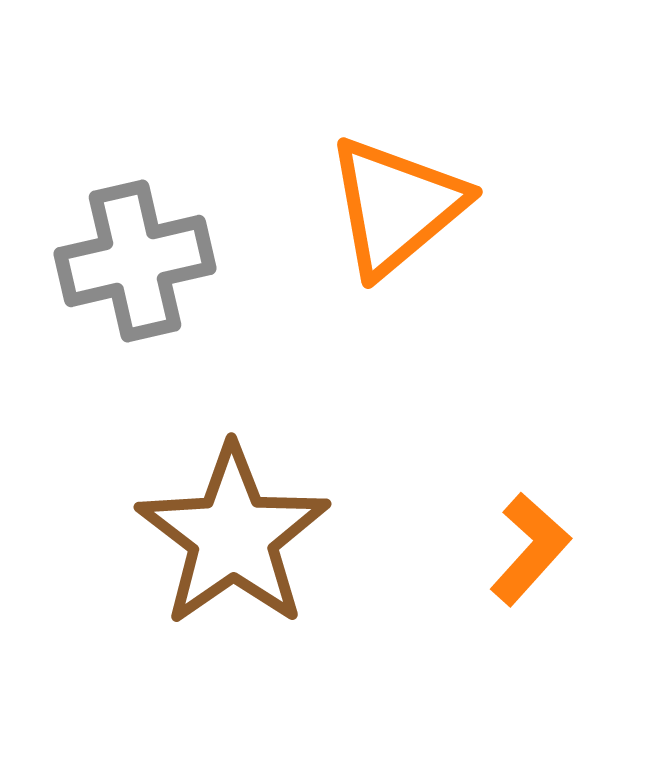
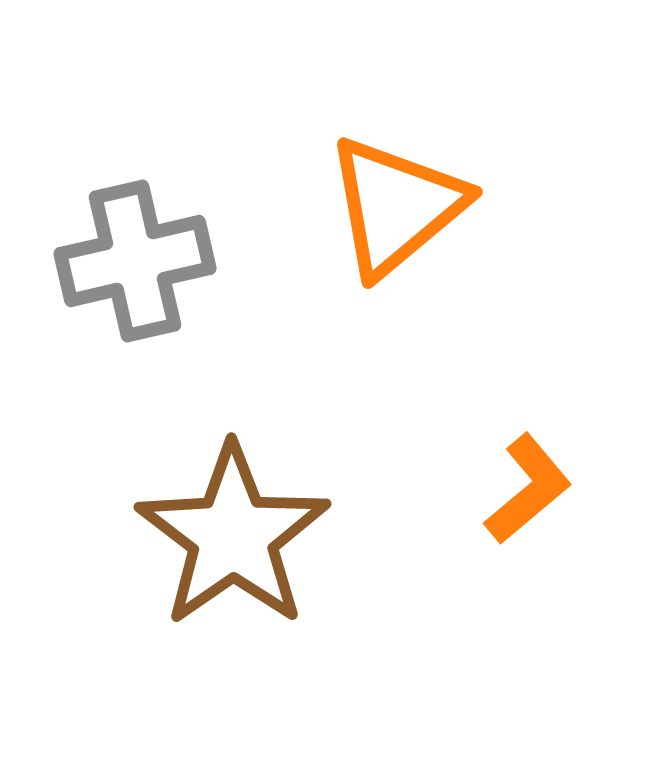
orange L-shape: moved 2 px left, 60 px up; rotated 8 degrees clockwise
